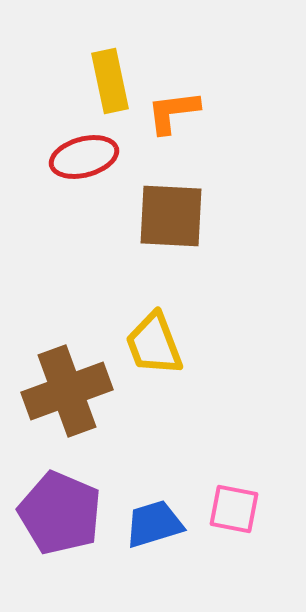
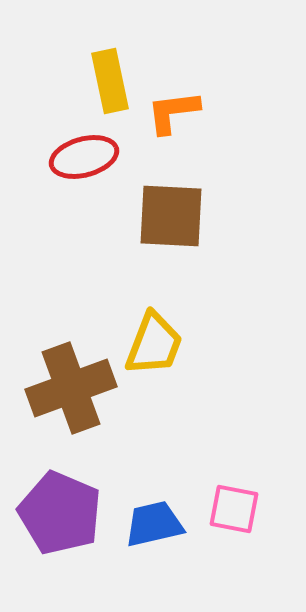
yellow trapezoid: rotated 138 degrees counterclockwise
brown cross: moved 4 px right, 3 px up
blue trapezoid: rotated 4 degrees clockwise
